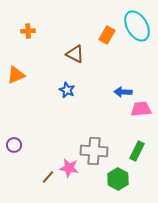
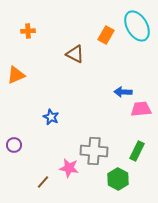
orange rectangle: moved 1 px left
blue star: moved 16 px left, 27 px down
brown line: moved 5 px left, 5 px down
